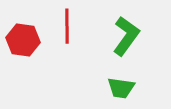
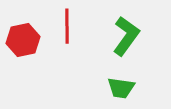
red hexagon: rotated 20 degrees counterclockwise
